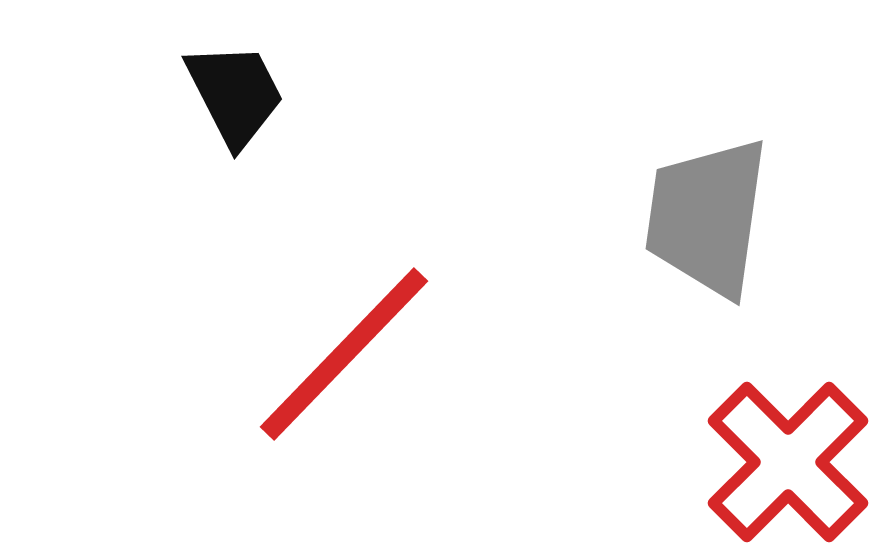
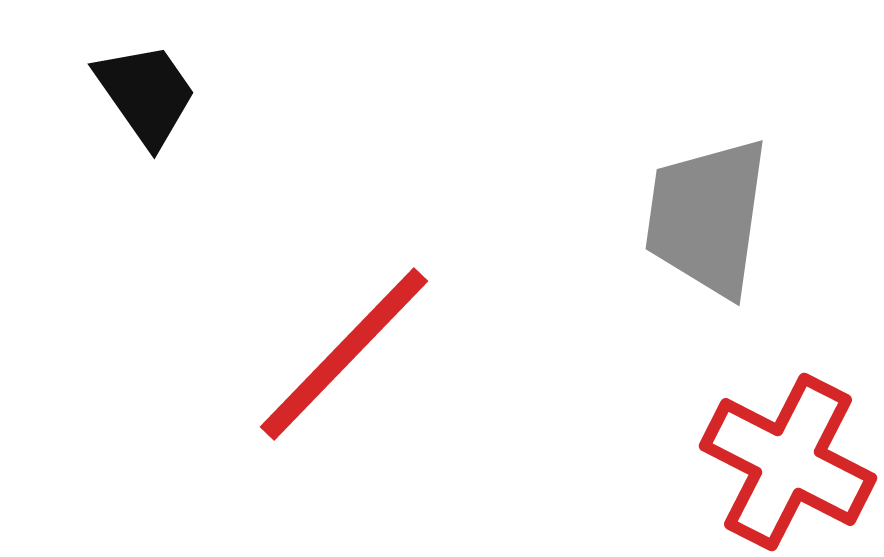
black trapezoid: moved 89 px left; rotated 8 degrees counterclockwise
red cross: rotated 18 degrees counterclockwise
